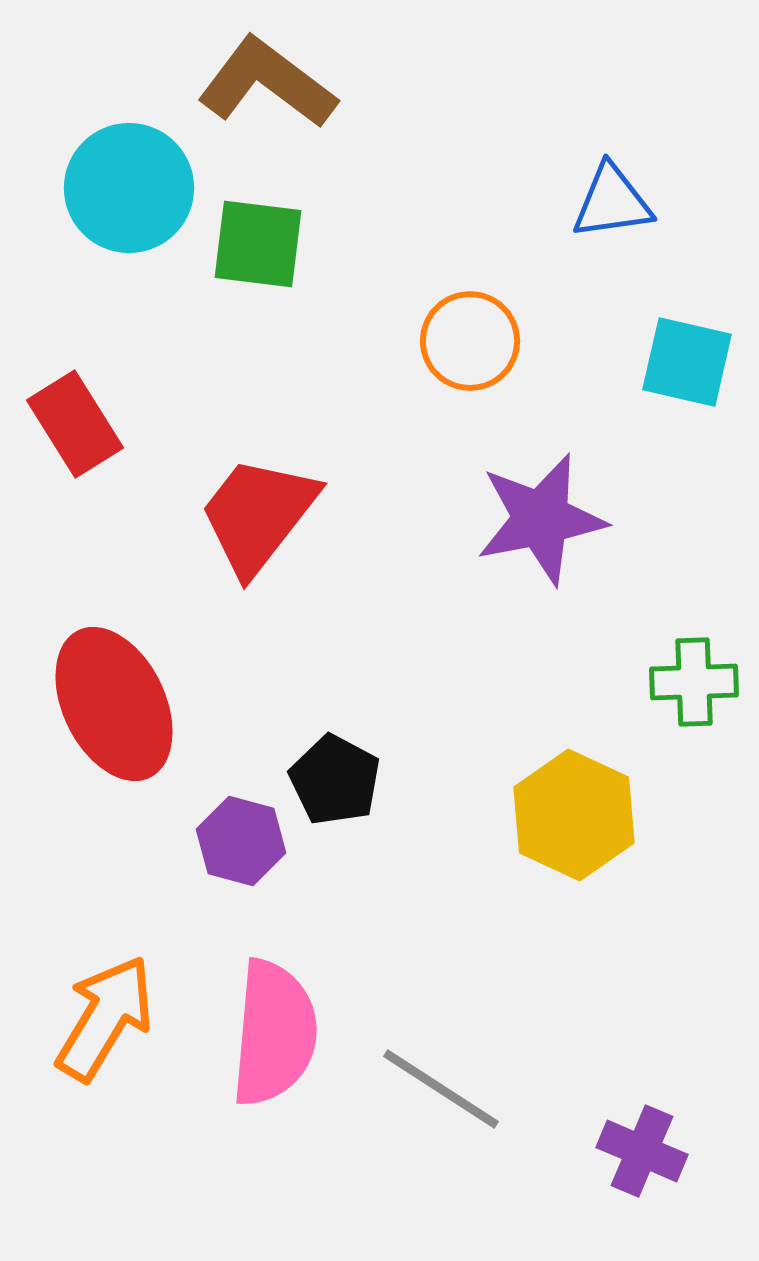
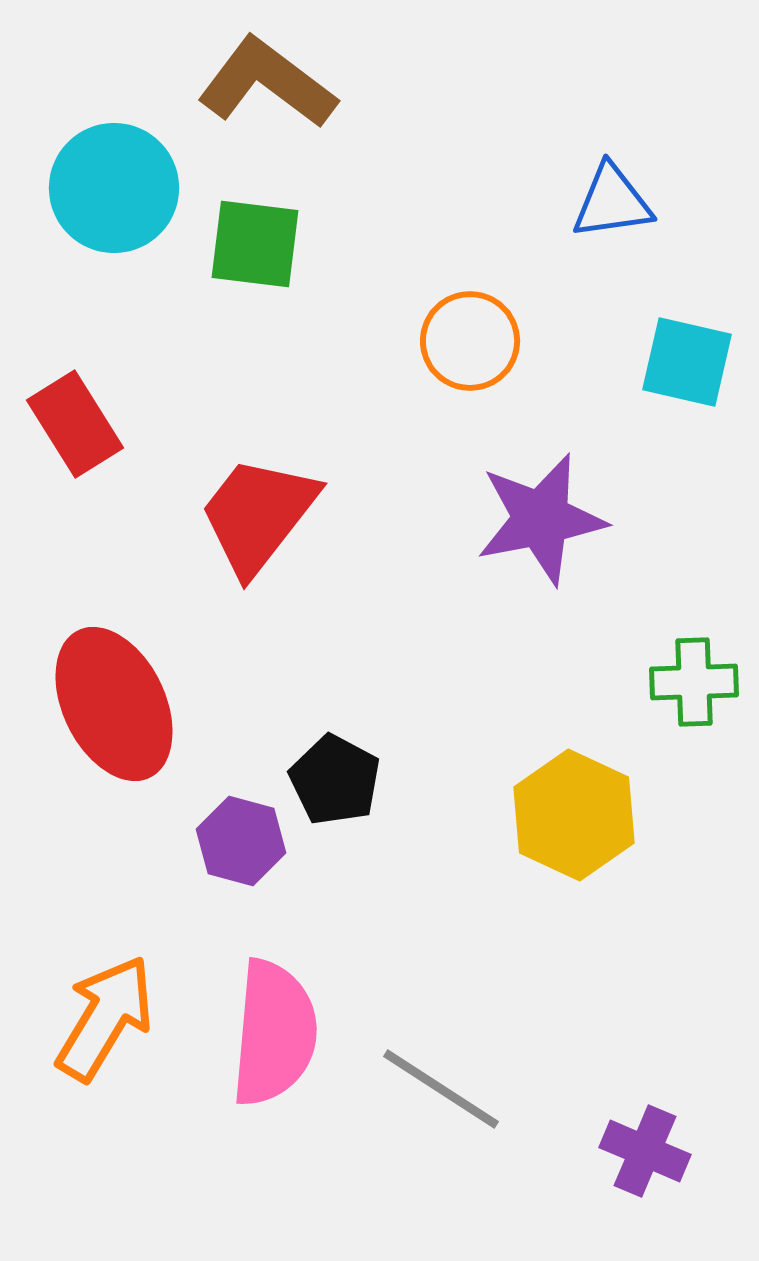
cyan circle: moved 15 px left
green square: moved 3 px left
purple cross: moved 3 px right
